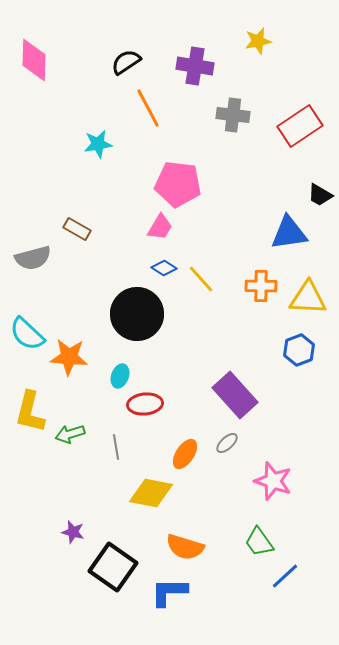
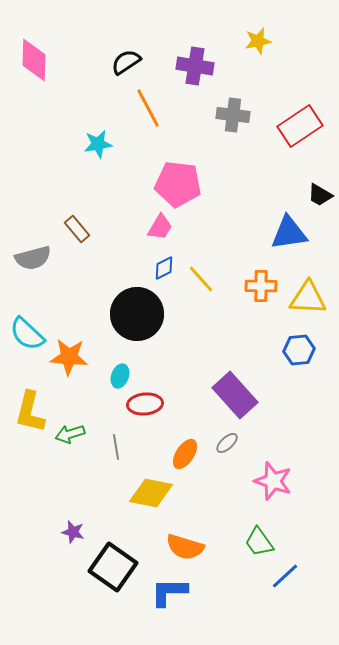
brown rectangle: rotated 20 degrees clockwise
blue diamond: rotated 60 degrees counterclockwise
blue hexagon: rotated 16 degrees clockwise
